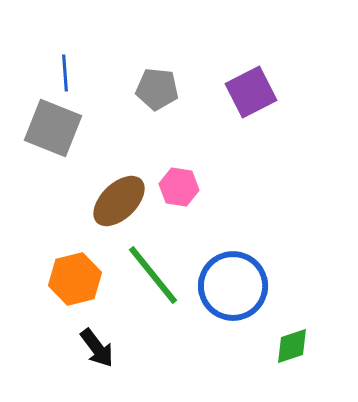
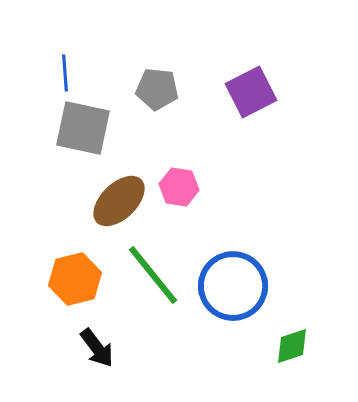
gray square: moved 30 px right; rotated 10 degrees counterclockwise
